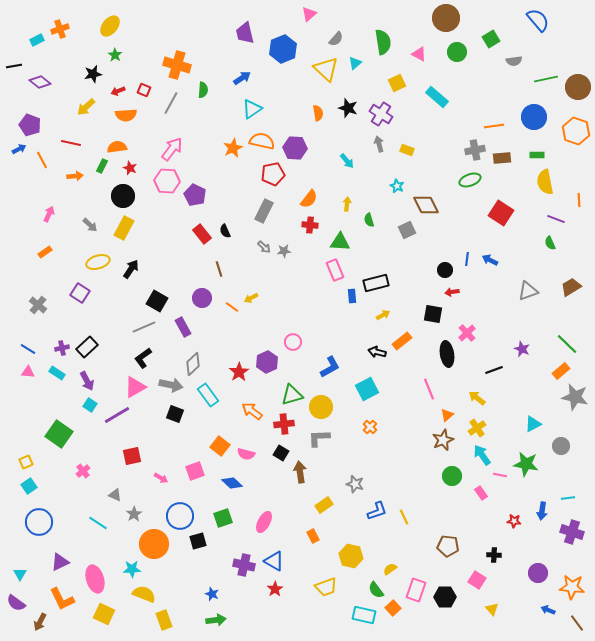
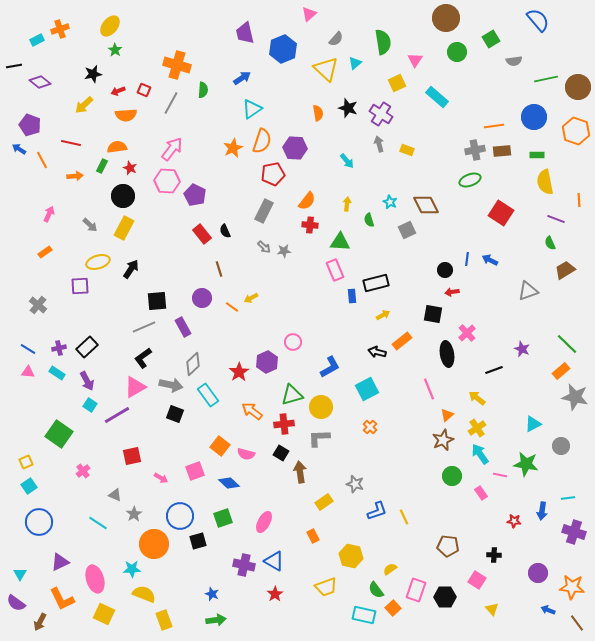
pink triangle at (419, 54): moved 4 px left, 6 px down; rotated 35 degrees clockwise
green star at (115, 55): moved 5 px up
yellow arrow at (86, 107): moved 2 px left, 2 px up
orange semicircle at (262, 141): rotated 95 degrees clockwise
blue arrow at (19, 149): rotated 120 degrees counterclockwise
brown rectangle at (502, 158): moved 7 px up
cyan star at (397, 186): moved 7 px left, 16 px down
orange semicircle at (309, 199): moved 2 px left, 2 px down
brown trapezoid at (571, 287): moved 6 px left, 17 px up
purple square at (80, 293): moved 7 px up; rotated 36 degrees counterclockwise
black square at (157, 301): rotated 35 degrees counterclockwise
purple cross at (62, 348): moved 3 px left
cyan arrow at (482, 455): moved 2 px left, 1 px up
blue diamond at (232, 483): moved 3 px left
yellow rectangle at (324, 505): moved 3 px up
purple cross at (572, 532): moved 2 px right
red star at (275, 589): moved 5 px down
